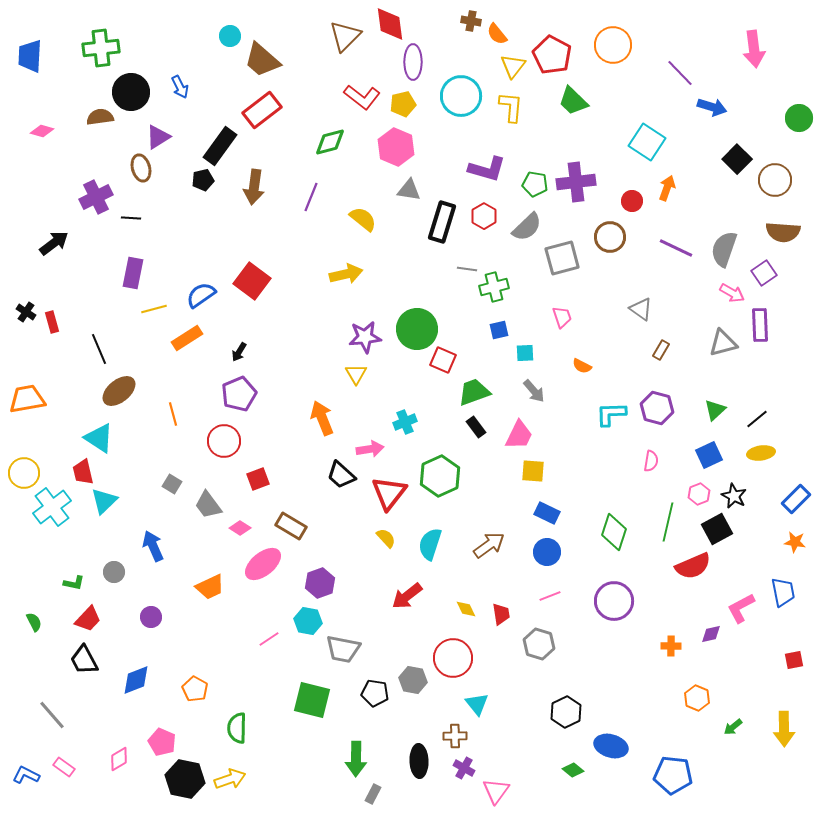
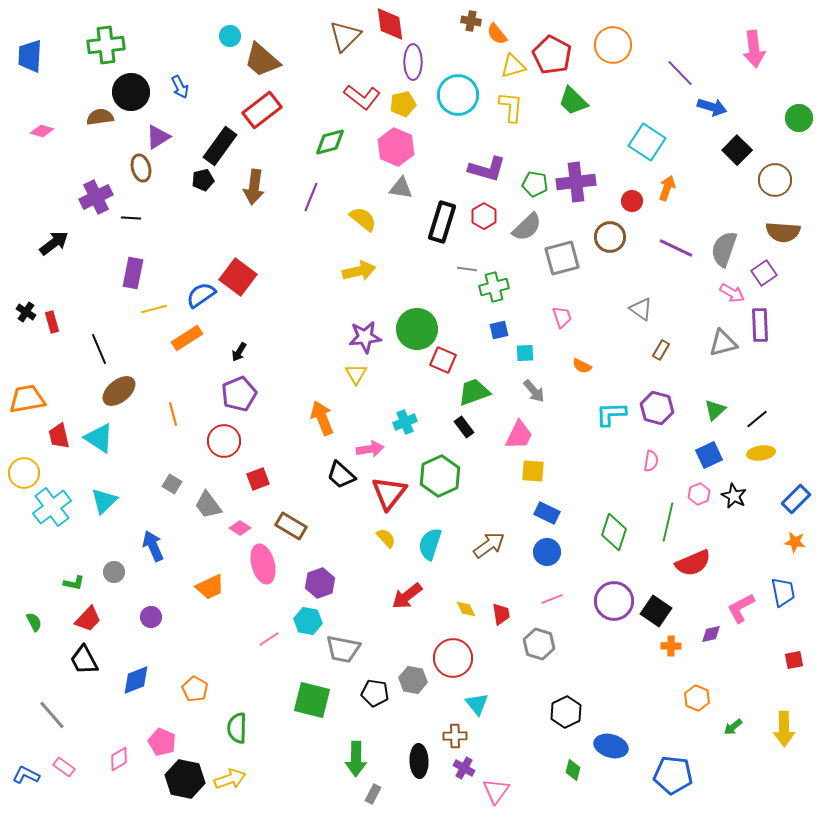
green cross at (101, 48): moved 5 px right, 3 px up
yellow triangle at (513, 66): rotated 36 degrees clockwise
cyan circle at (461, 96): moved 3 px left, 1 px up
black square at (737, 159): moved 9 px up
gray triangle at (409, 190): moved 8 px left, 2 px up
yellow arrow at (346, 274): moved 13 px right, 3 px up
red square at (252, 281): moved 14 px left, 4 px up
black rectangle at (476, 427): moved 12 px left
red trapezoid at (83, 472): moved 24 px left, 36 px up
black square at (717, 529): moved 61 px left, 82 px down; rotated 28 degrees counterclockwise
pink ellipse at (263, 564): rotated 66 degrees counterclockwise
red semicircle at (693, 566): moved 3 px up
pink line at (550, 596): moved 2 px right, 3 px down
green diamond at (573, 770): rotated 65 degrees clockwise
